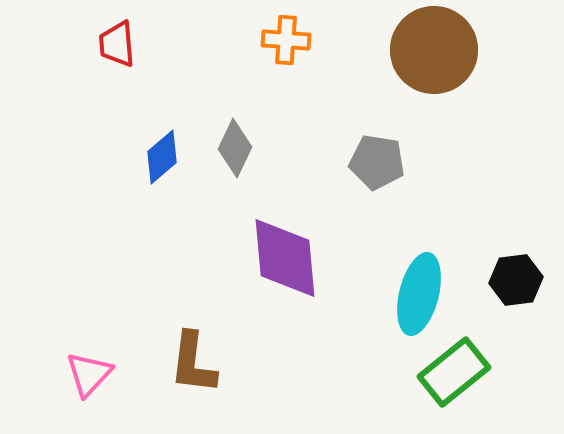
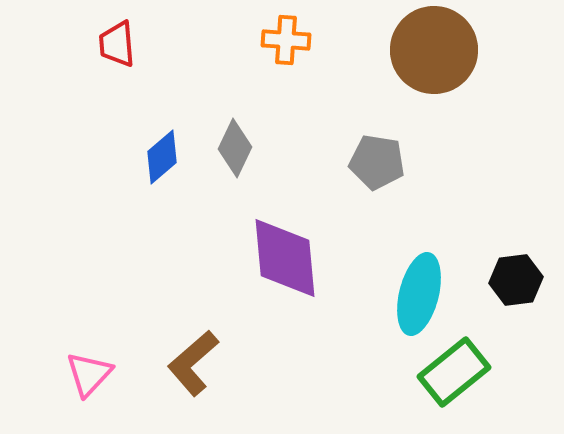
brown L-shape: rotated 42 degrees clockwise
